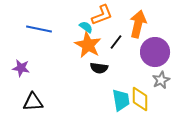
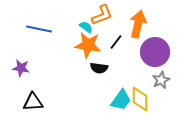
orange star: rotated 20 degrees counterclockwise
cyan trapezoid: rotated 45 degrees clockwise
